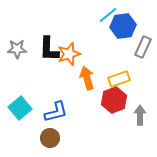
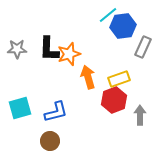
orange arrow: moved 1 px right, 1 px up
cyan square: rotated 25 degrees clockwise
brown circle: moved 3 px down
